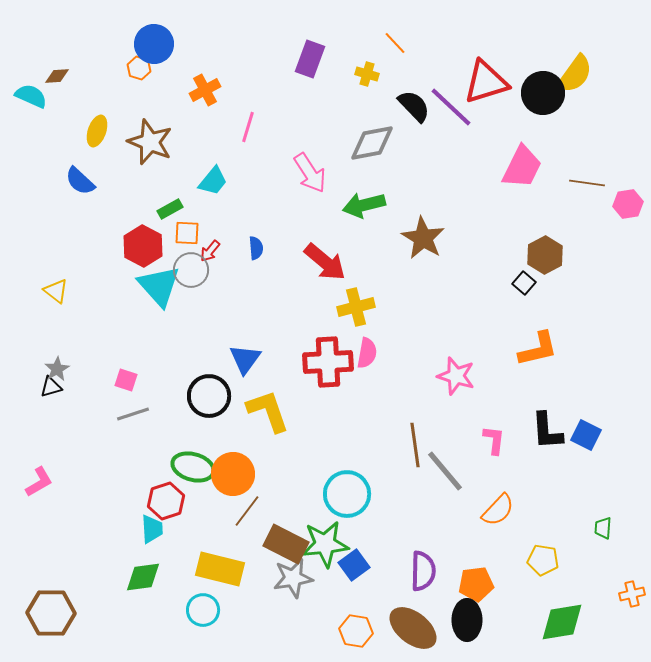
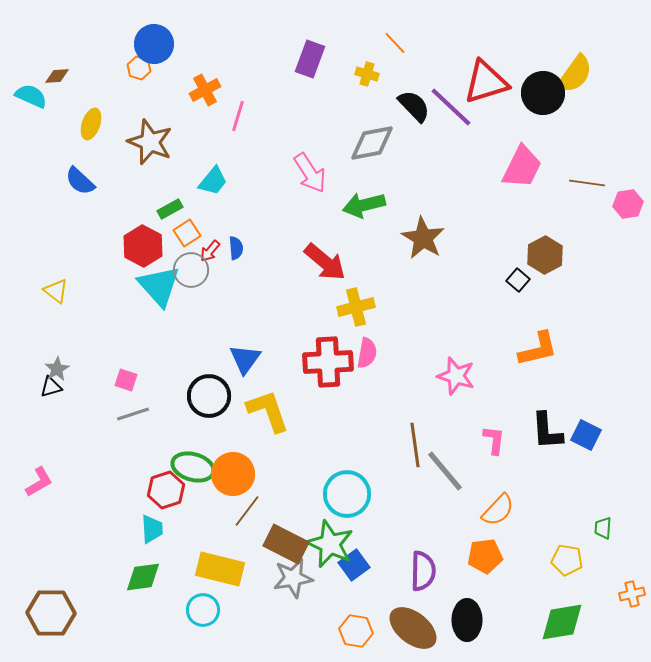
pink line at (248, 127): moved 10 px left, 11 px up
yellow ellipse at (97, 131): moved 6 px left, 7 px up
orange square at (187, 233): rotated 36 degrees counterclockwise
blue semicircle at (256, 248): moved 20 px left
black square at (524, 283): moved 6 px left, 3 px up
red hexagon at (166, 501): moved 11 px up
green star at (325, 544): moved 5 px right; rotated 30 degrees clockwise
yellow pentagon at (543, 560): moved 24 px right
orange pentagon at (476, 584): moved 9 px right, 28 px up
